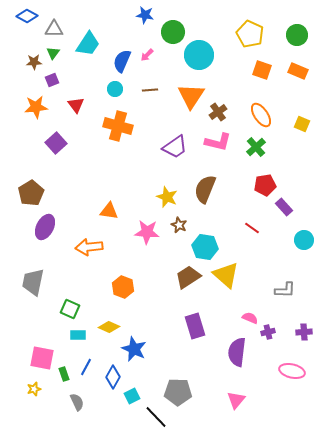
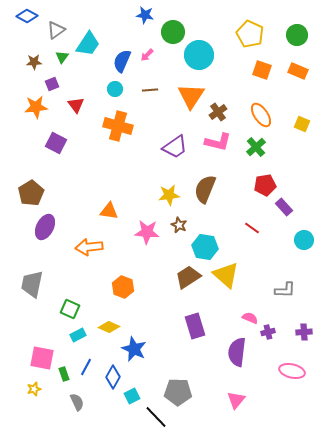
gray triangle at (54, 29): moved 2 px right, 1 px down; rotated 36 degrees counterclockwise
green triangle at (53, 53): moved 9 px right, 4 px down
purple square at (52, 80): moved 4 px down
purple square at (56, 143): rotated 20 degrees counterclockwise
yellow star at (167, 197): moved 2 px right, 2 px up; rotated 30 degrees counterclockwise
gray trapezoid at (33, 282): moved 1 px left, 2 px down
cyan rectangle at (78, 335): rotated 28 degrees counterclockwise
